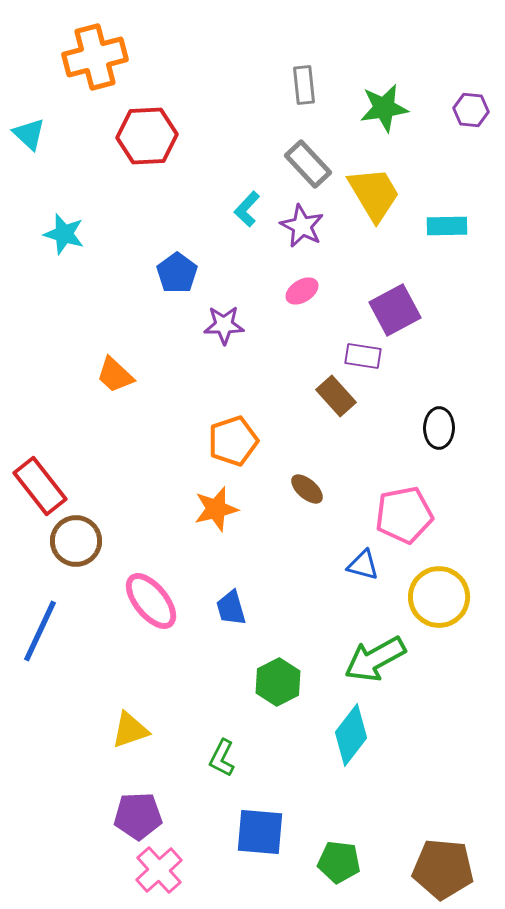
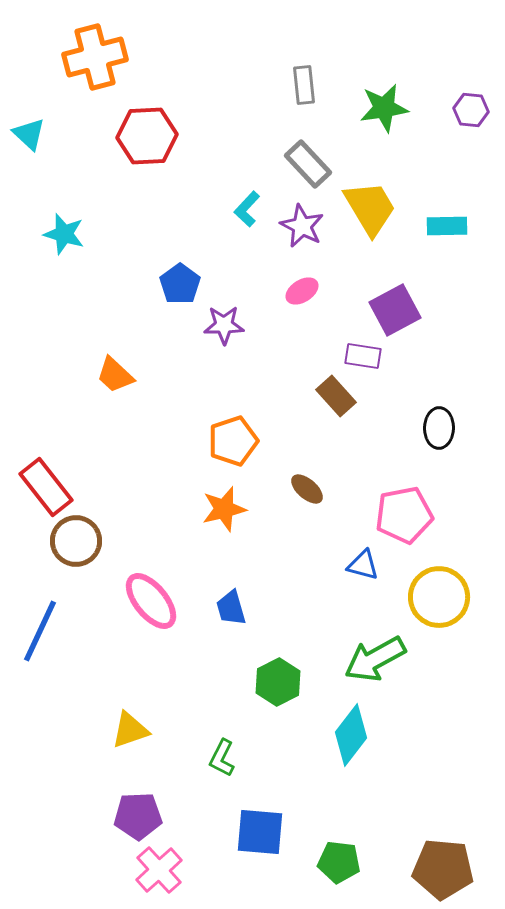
yellow trapezoid at (374, 194): moved 4 px left, 14 px down
blue pentagon at (177, 273): moved 3 px right, 11 px down
red rectangle at (40, 486): moved 6 px right, 1 px down
orange star at (216, 509): moved 8 px right
